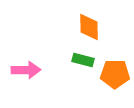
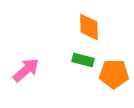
pink arrow: rotated 40 degrees counterclockwise
orange pentagon: moved 1 px left
